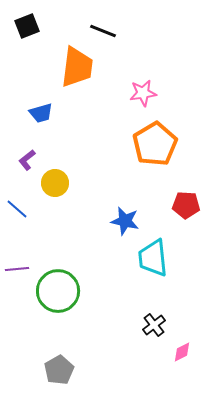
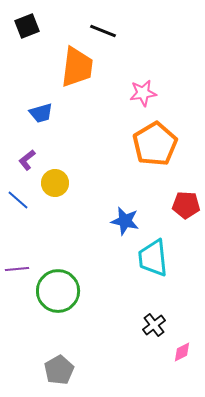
blue line: moved 1 px right, 9 px up
